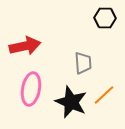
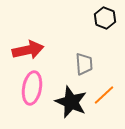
black hexagon: rotated 20 degrees clockwise
red arrow: moved 3 px right, 4 px down
gray trapezoid: moved 1 px right, 1 px down
pink ellipse: moved 1 px right, 1 px up
